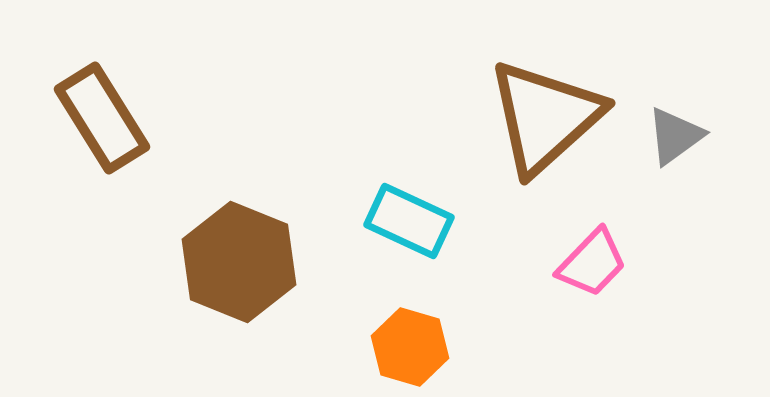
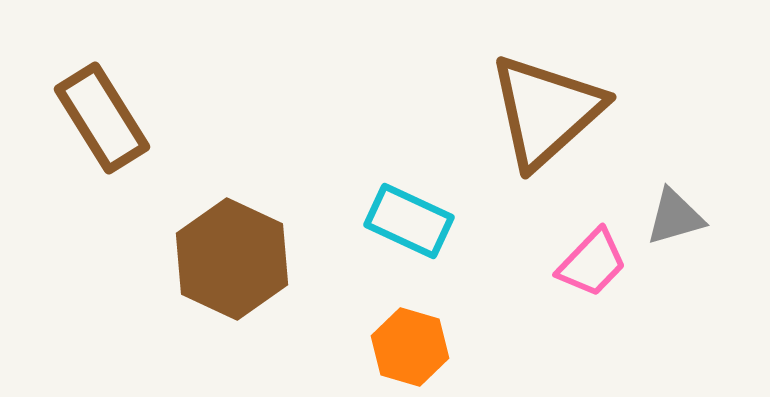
brown triangle: moved 1 px right, 6 px up
gray triangle: moved 81 px down; rotated 20 degrees clockwise
brown hexagon: moved 7 px left, 3 px up; rotated 3 degrees clockwise
